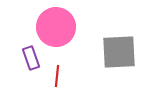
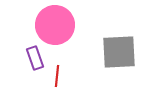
pink circle: moved 1 px left, 2 px up
purple rectangle: moved 4 px right
